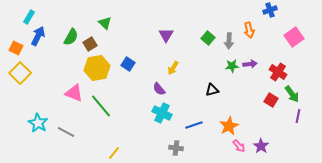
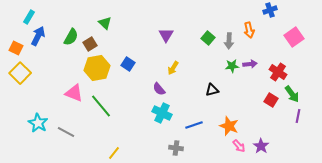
orange star: rotated 24 degrees counterclockwise
